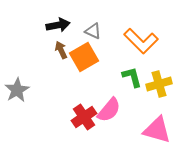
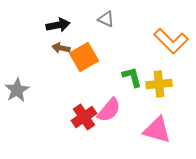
gray triangle: moved 13 px right, 12 px up
orange L-shape: moved 30 px right
brown arrow: moved 2 px up; rotated 54 degrees counterclockwise
yellow cross: rotated 10 degrees clockwise
